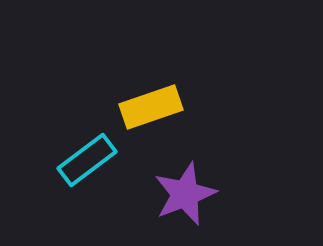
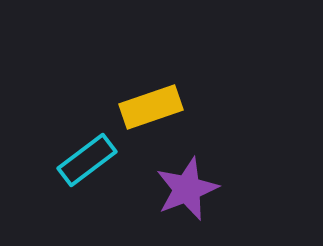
purple star: moved 2 px right, 5 px up
